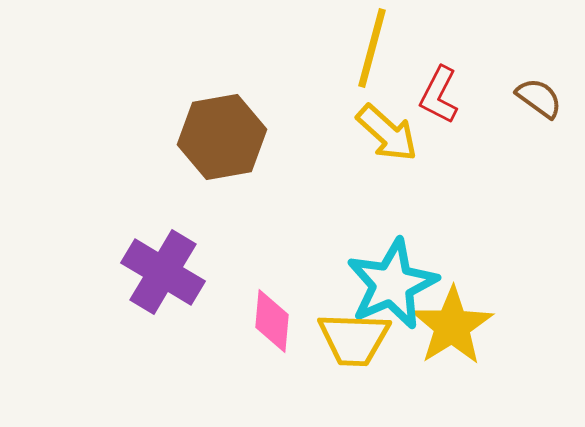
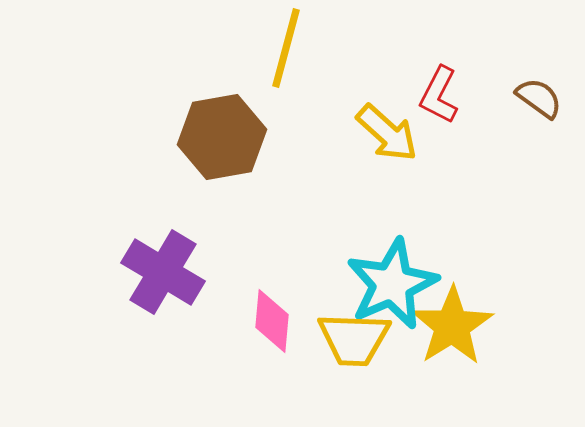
yellow line: moved 86 px left
